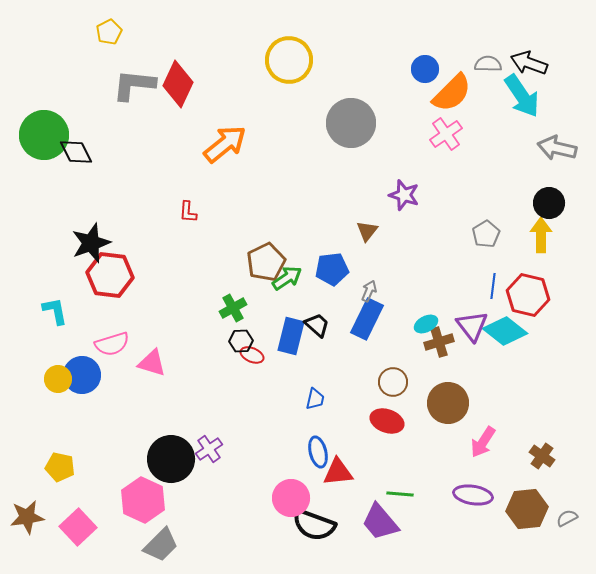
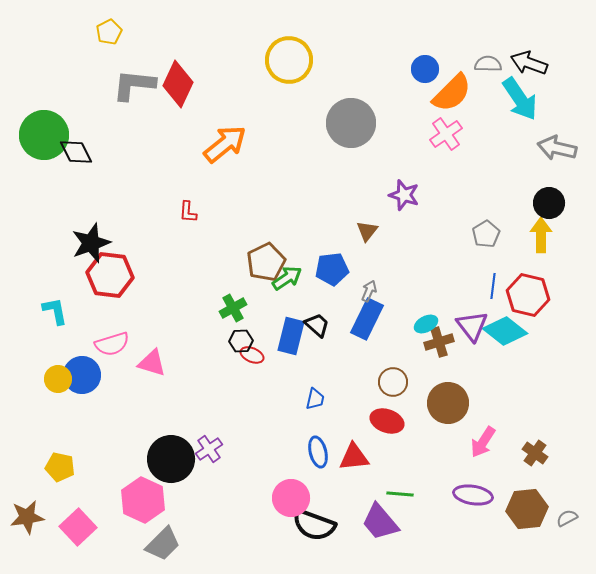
cyan arrow at (522, 96): moved 2 px left, 3 px down
brown cross at (542, 456): moved 7 px left, 3 px up
red triangle at (338, 472): moved 16 px right, 15 px up
gray trapezoid at (161, 545): moved 2 px right, 1 px up
